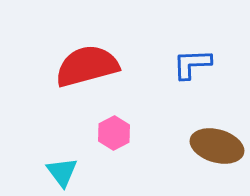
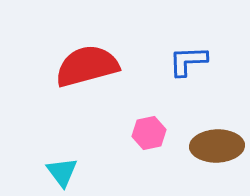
blue L-shape: moved 4 px left, 3 px up
pink hexagon: moved 35 px right; rotated 16 degrees clockwise
brown ellipse: rotated 18 degrees counterclockwise
